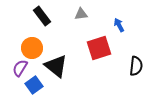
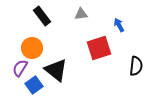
black triangle: moved 4 px down
